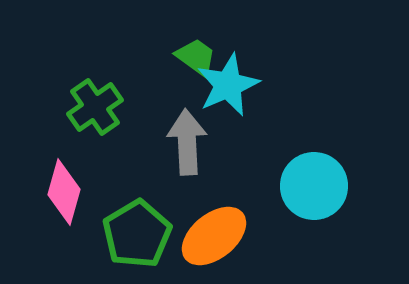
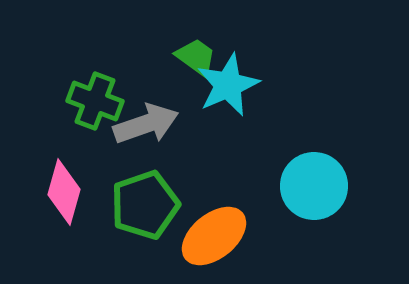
green cross: moved 6 px up; rotated 34 degrees counterclockwise
gray arrow: moved 41 px left, 18 px up; rotated 74 degrees clockwise
green pentagon: moved 8 px right, 29 px up; rotated 12 degrees clockwise
